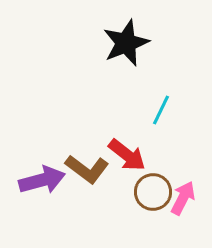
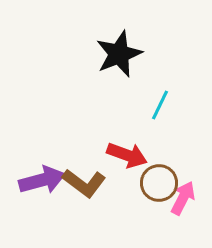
black star: moved 7 px left, 11 px down
cyan line: moved 1 px left, 5 px up
red arrow: rotated 18 degrees counterclockwise
brown L-shape: moved 3 px left, 14 px down
brown circle: moved 6 px right, 9 px up
